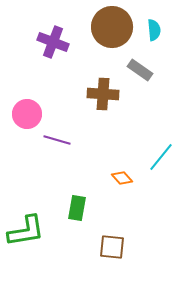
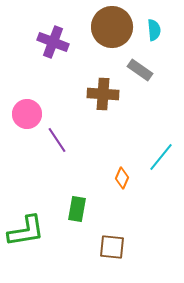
purple line: rotated 40 degrees clockwise
orange diamond: rotated 65 degrees clockwise
green rectangle: moved 1 px down
